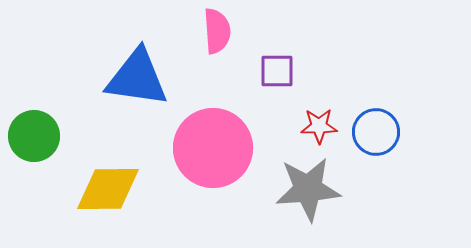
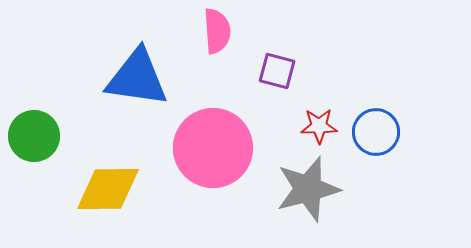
purple square: rotated 15 degrees clockwise
gray star: rotated 10 degrees counterclockwise
